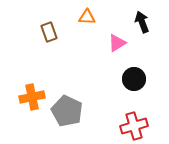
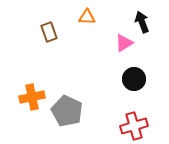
pink triangle: moved 7 px right
